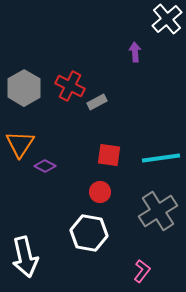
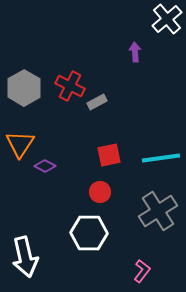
red square: rotated 20 degrees counterclockwise
white hexagon: rotated 9 degrees counterclockwise
